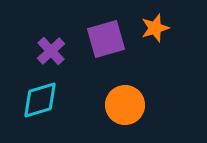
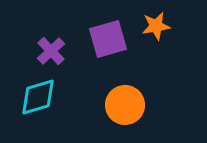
orange star: moved 1 px right, 2 px up; rotated 8 degrees clockwise
purple square: moved 2 px right
cyan diamond: moved 2 px left, 3 px up
